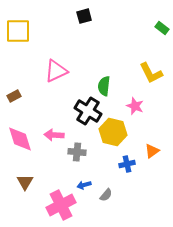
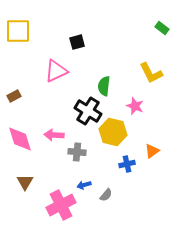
black square: moved 7 px left, 26 px down
